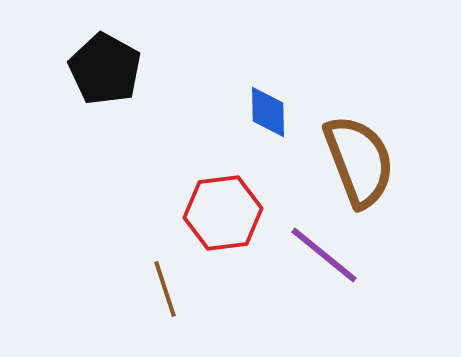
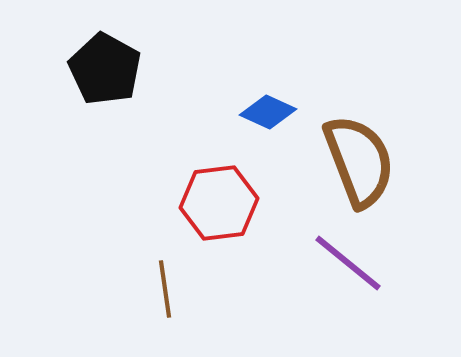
blue diamond: rotated 64 degrees counterclockwise
red hexagon: moved 4 px left, 10 px up
purple line: moved 24 px right, 8 px down
brown line: rotated 10 degrees clockwise
